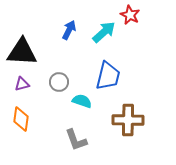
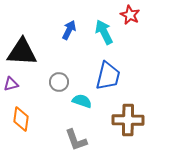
cyan arrow: rotated 75 degrees counterclockwise
purple triangle: moved 11 px left
